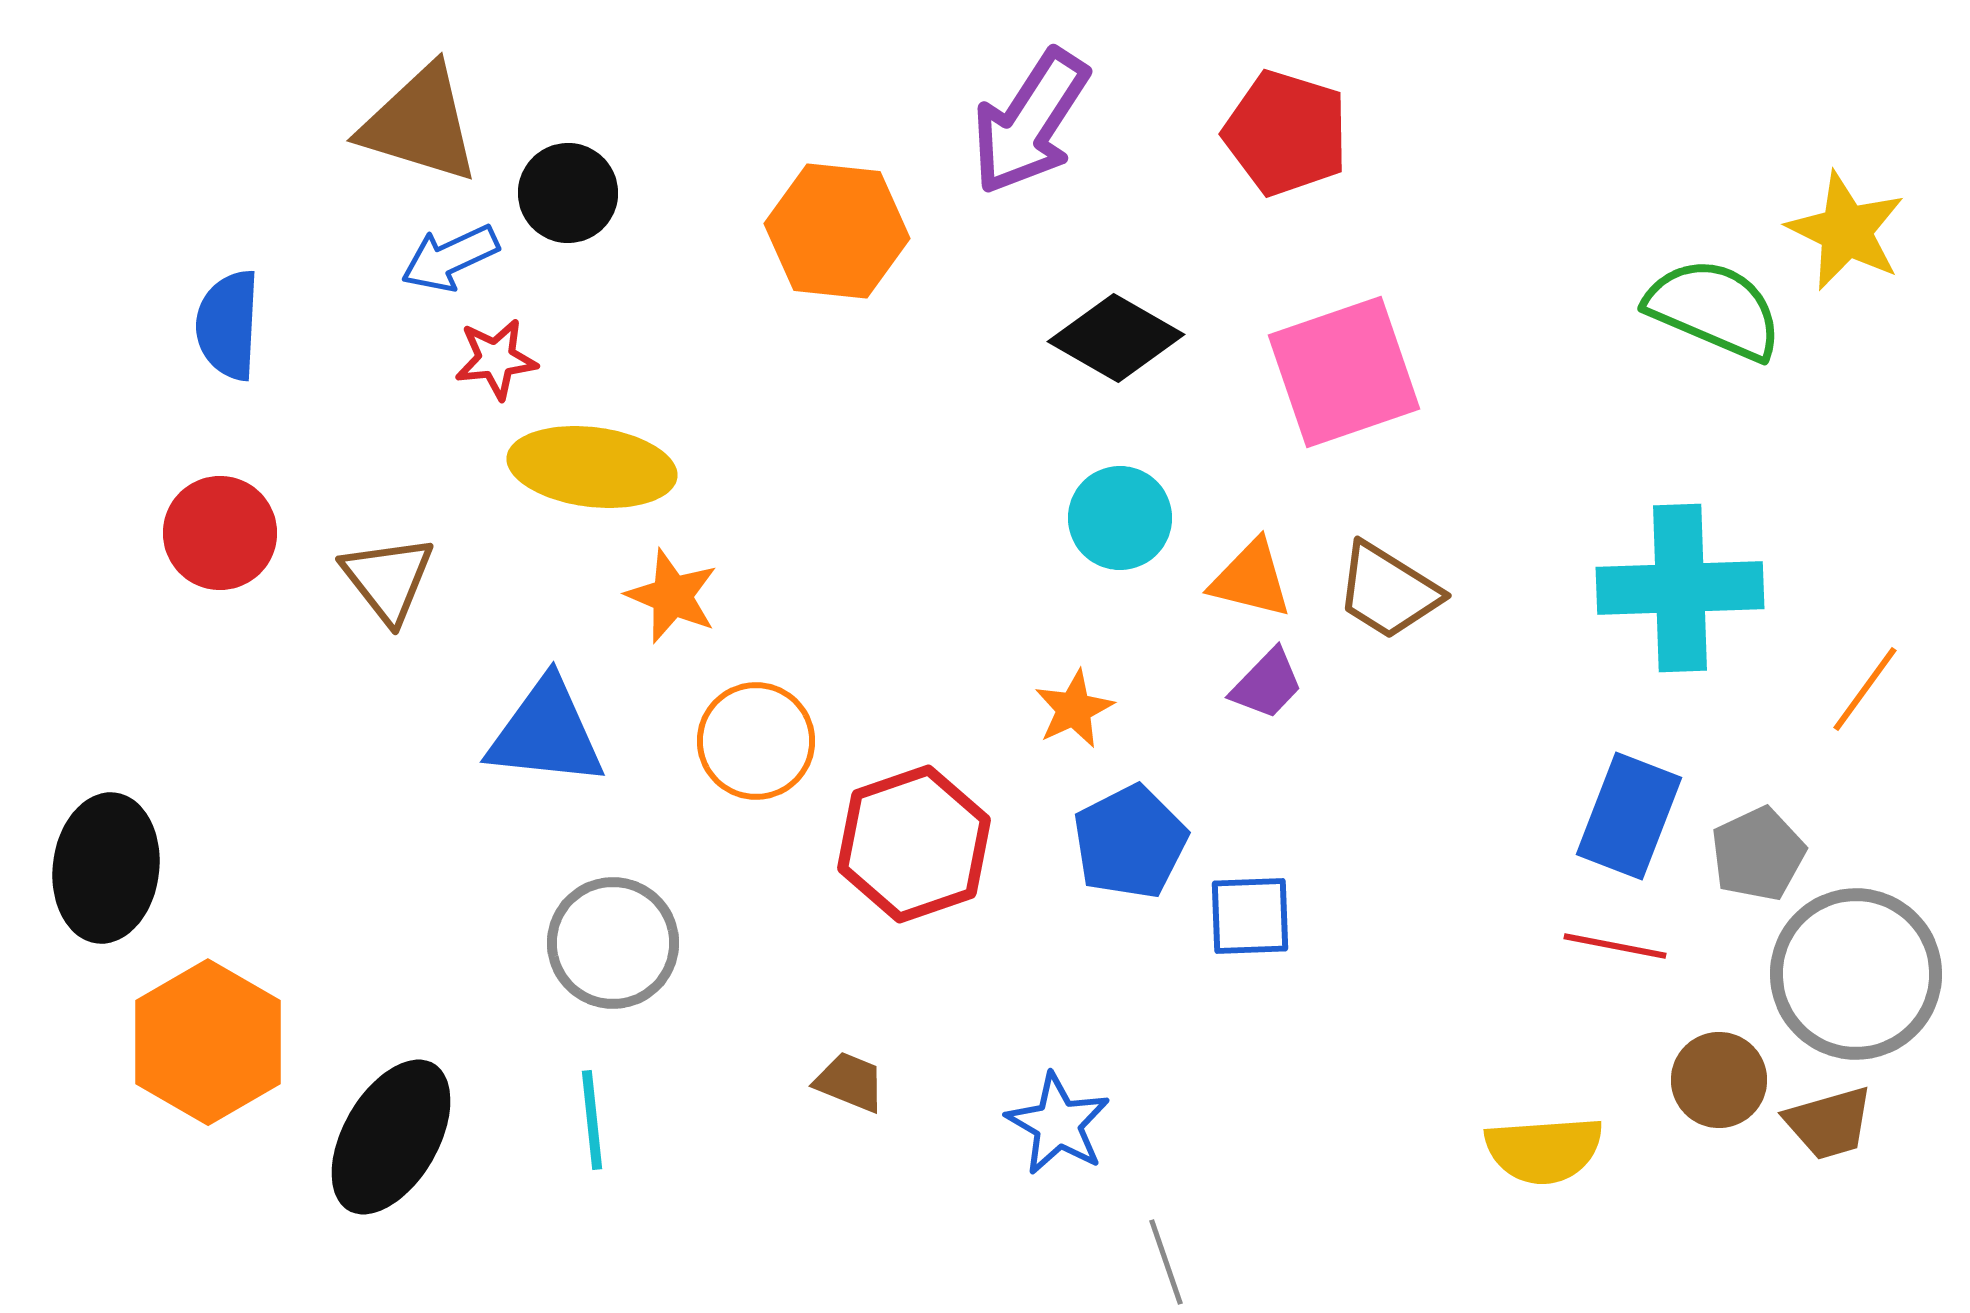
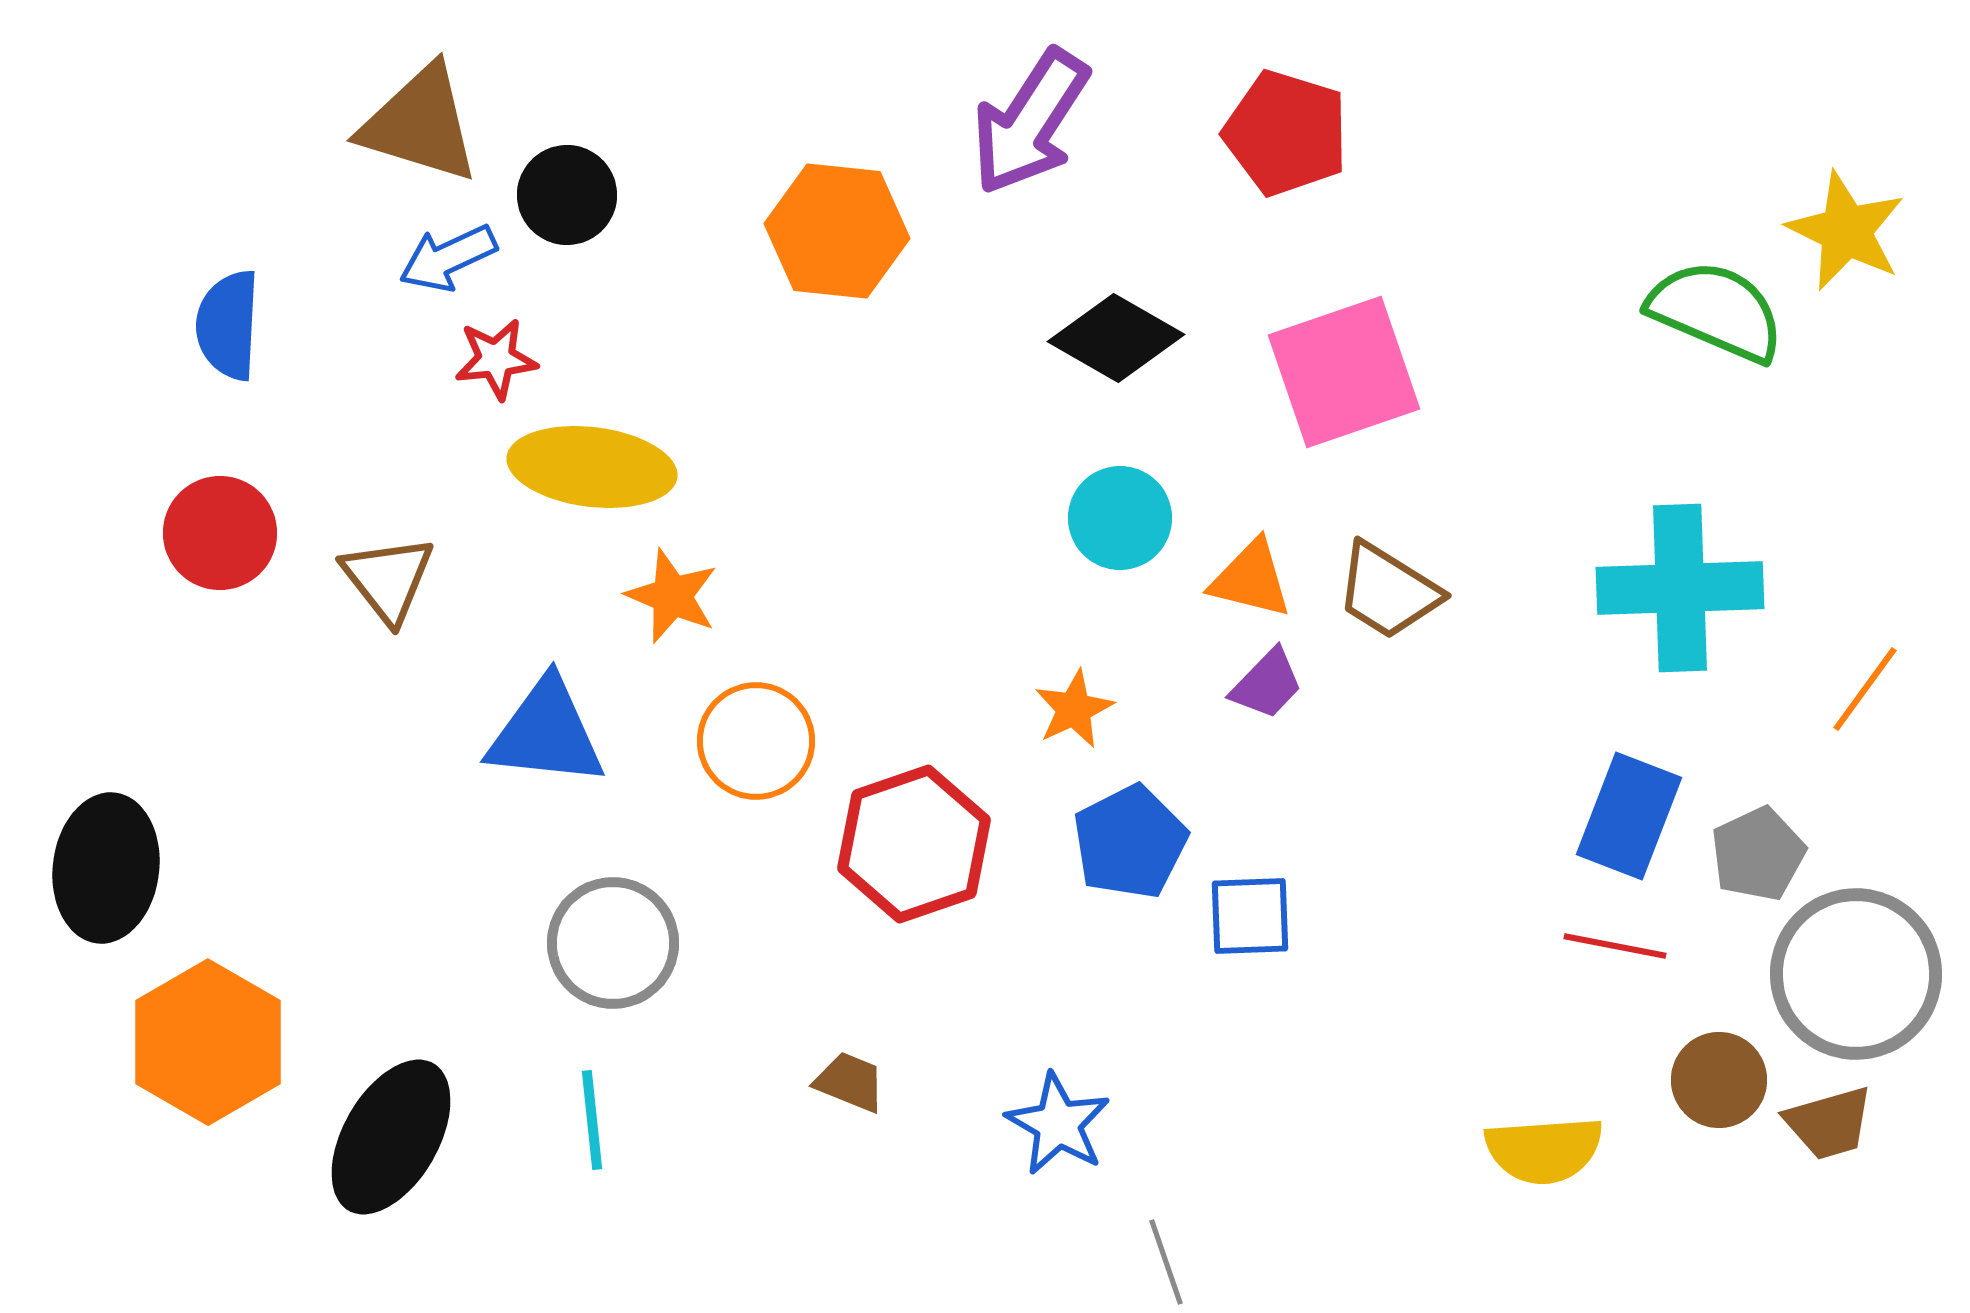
black circle at (568, 193): moved 1 px left, 2 px down
blue arrow at (450, 258): moved 2 px left
green semicircle at (1714, 309): moved 2 px right, 2 px down
